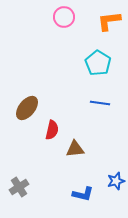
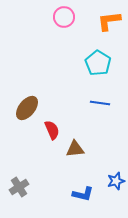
red semicircle: rotated 36 degrees counterclockwise
